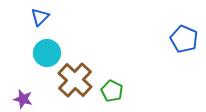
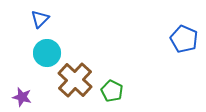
blue triangle: moved 2 px down
purple star: moved 1 px left, 2 px up
